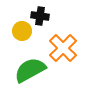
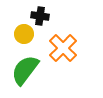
yellow circle: moved 2 px right, 3 px down
green semicircle: moved 5 px left; rotated 24 degrees counterclockwise
